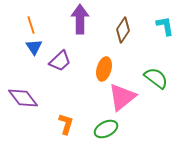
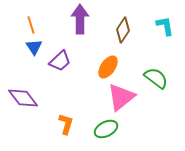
orange ellipse: moved 4 px right, 2 px up; rotated 20 degrees clockwise
pink triangle: moved 1 px left
